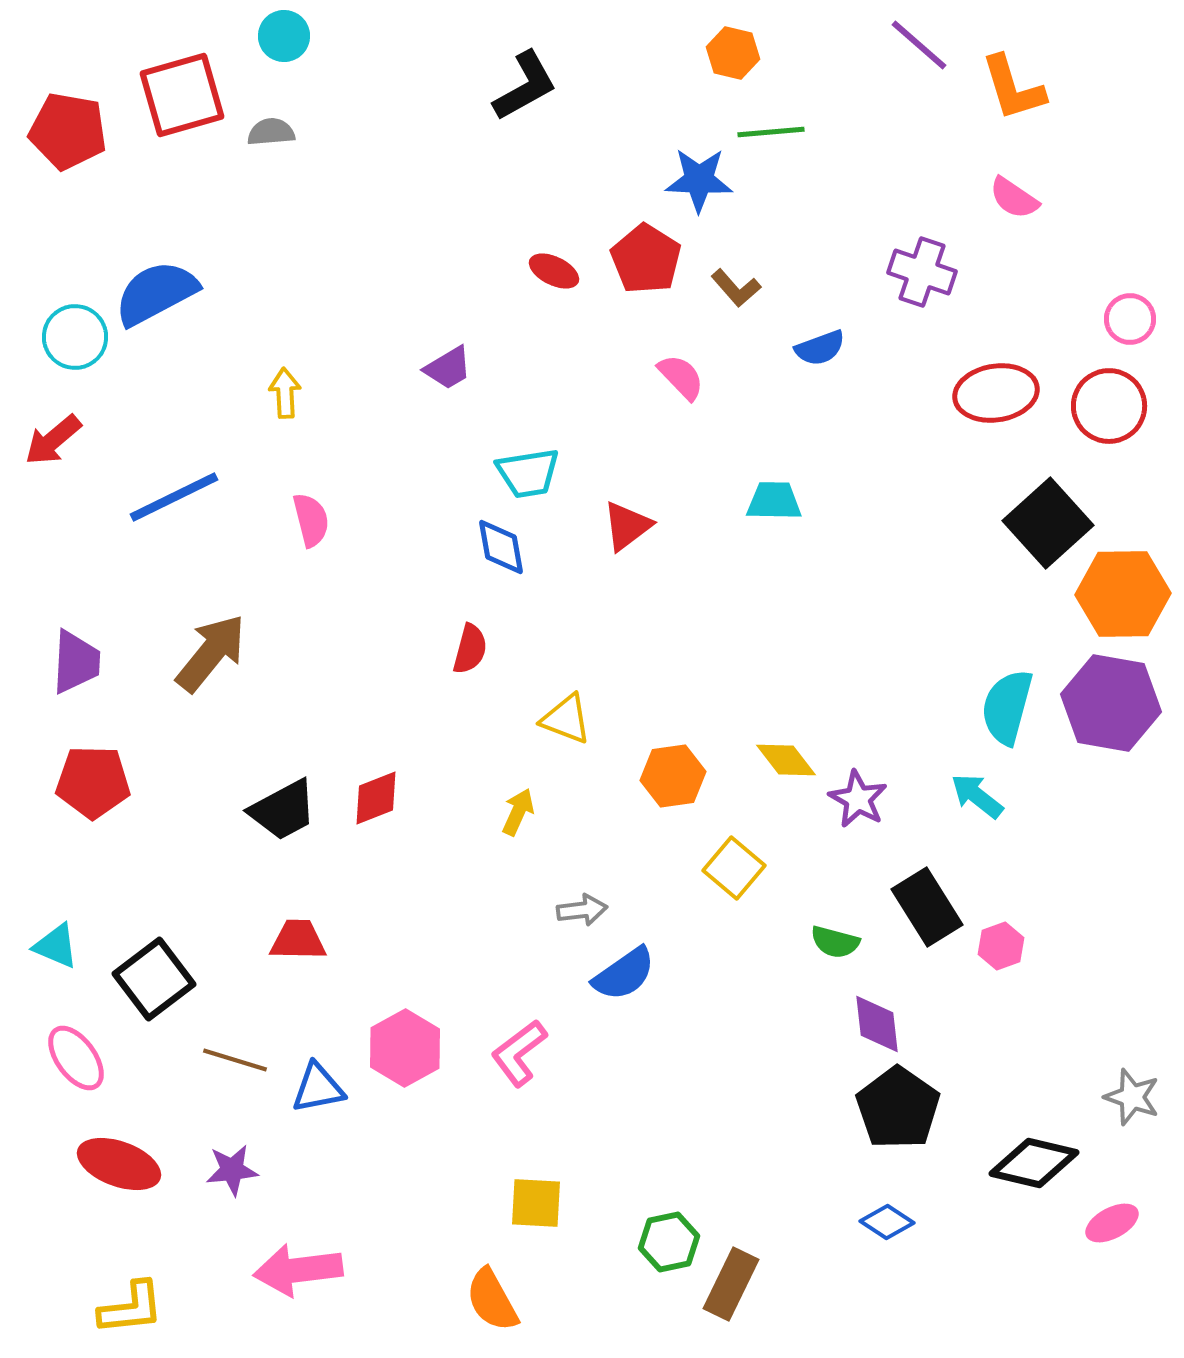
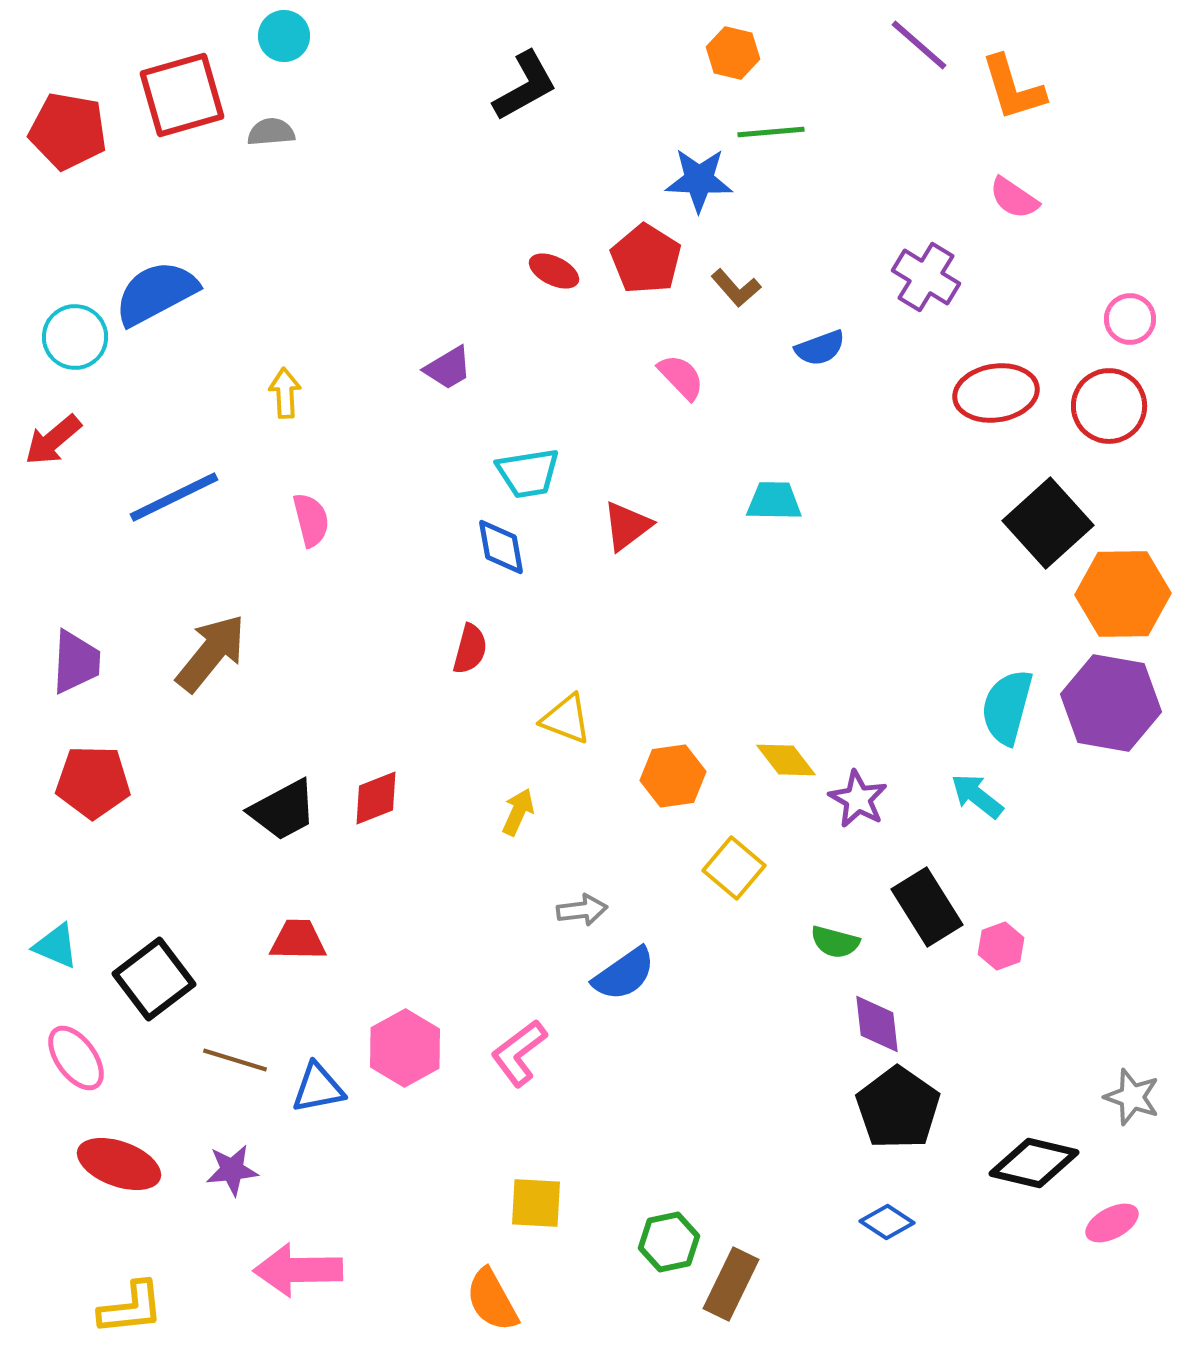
purple cross at (922, 272): moved 4 px right, 5 px down; rotated 12 degrees clockwise
pink arrow at (298, 1270): rotated 6 degrees clockwise
